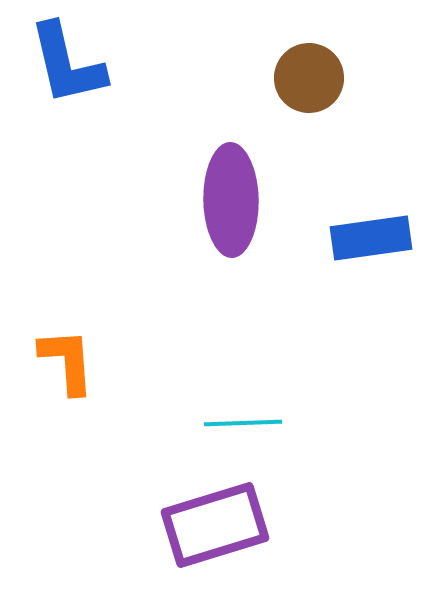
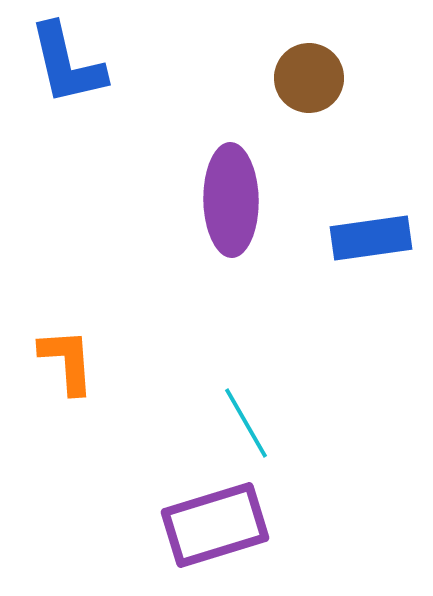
cyan line: moved 3 px right; rotated 62 degrees clockwise
